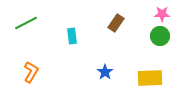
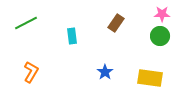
yellow rectangle: rotated 10 degrees clockwise
